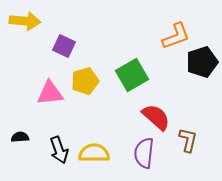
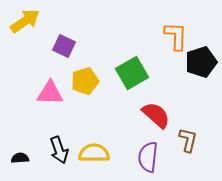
yellow arrow: rotated 40 degrees counterclockwise
orange L-shape: rotated 68 degrees counterclockwise
black pentagon: moved 1 px left
green square: moved 2 px up
pink triangle: rotated 8 degrees clockwise
red semicircle: moved 2 px up
black semicircle: moved 21 px down
purple semicircle: moved 4 px right, 4 px down
